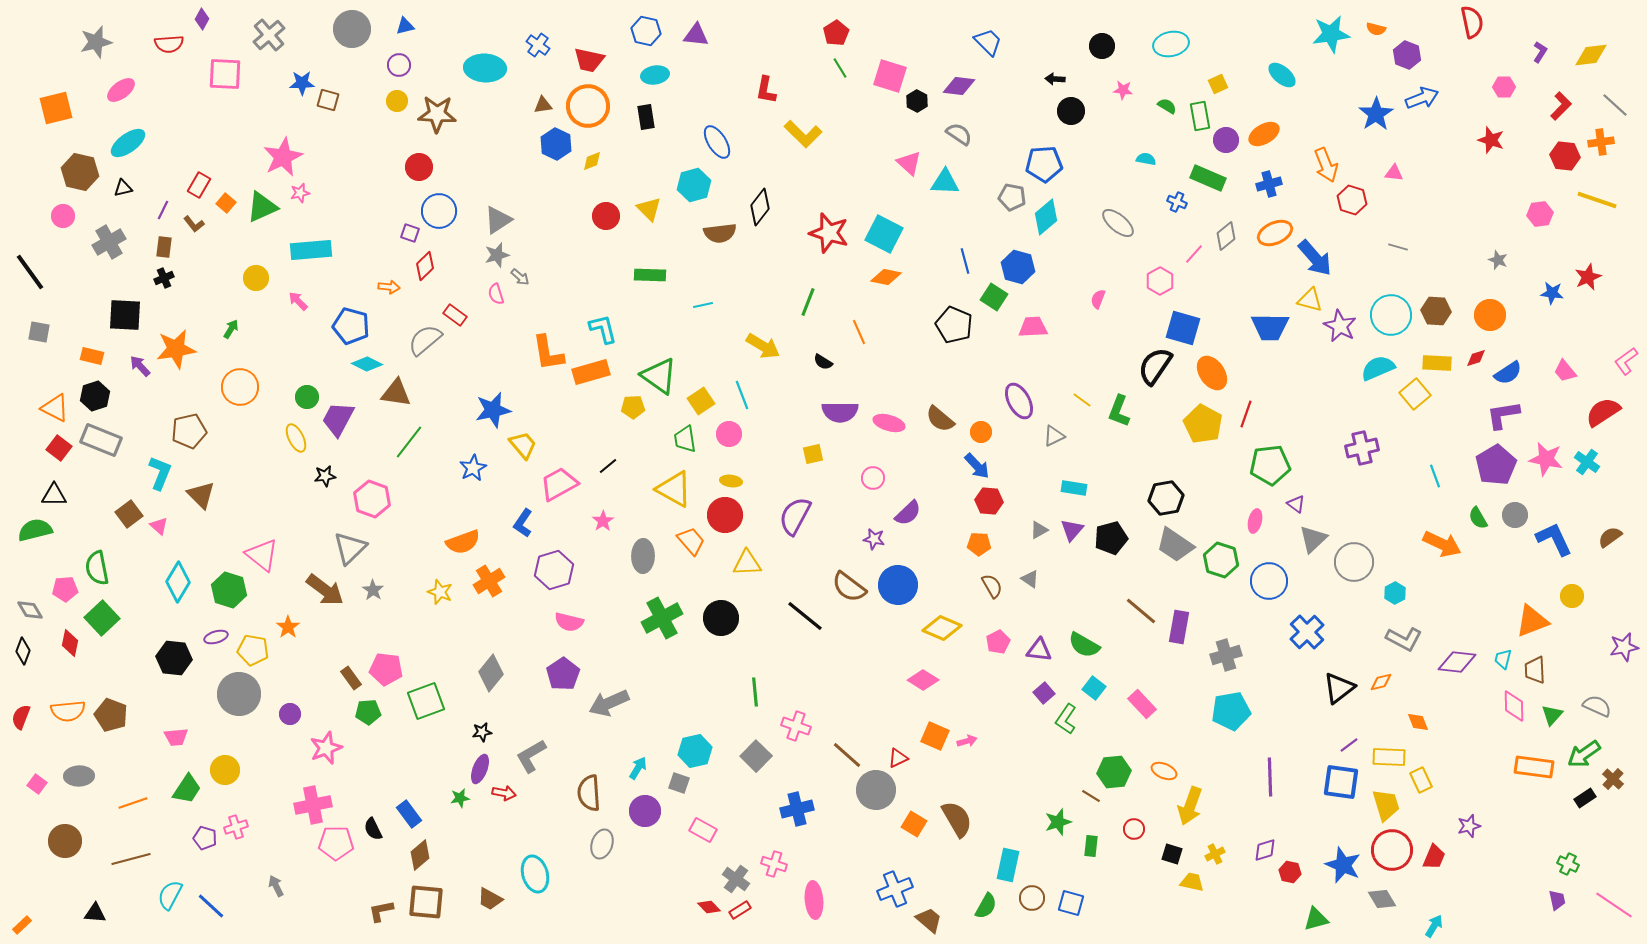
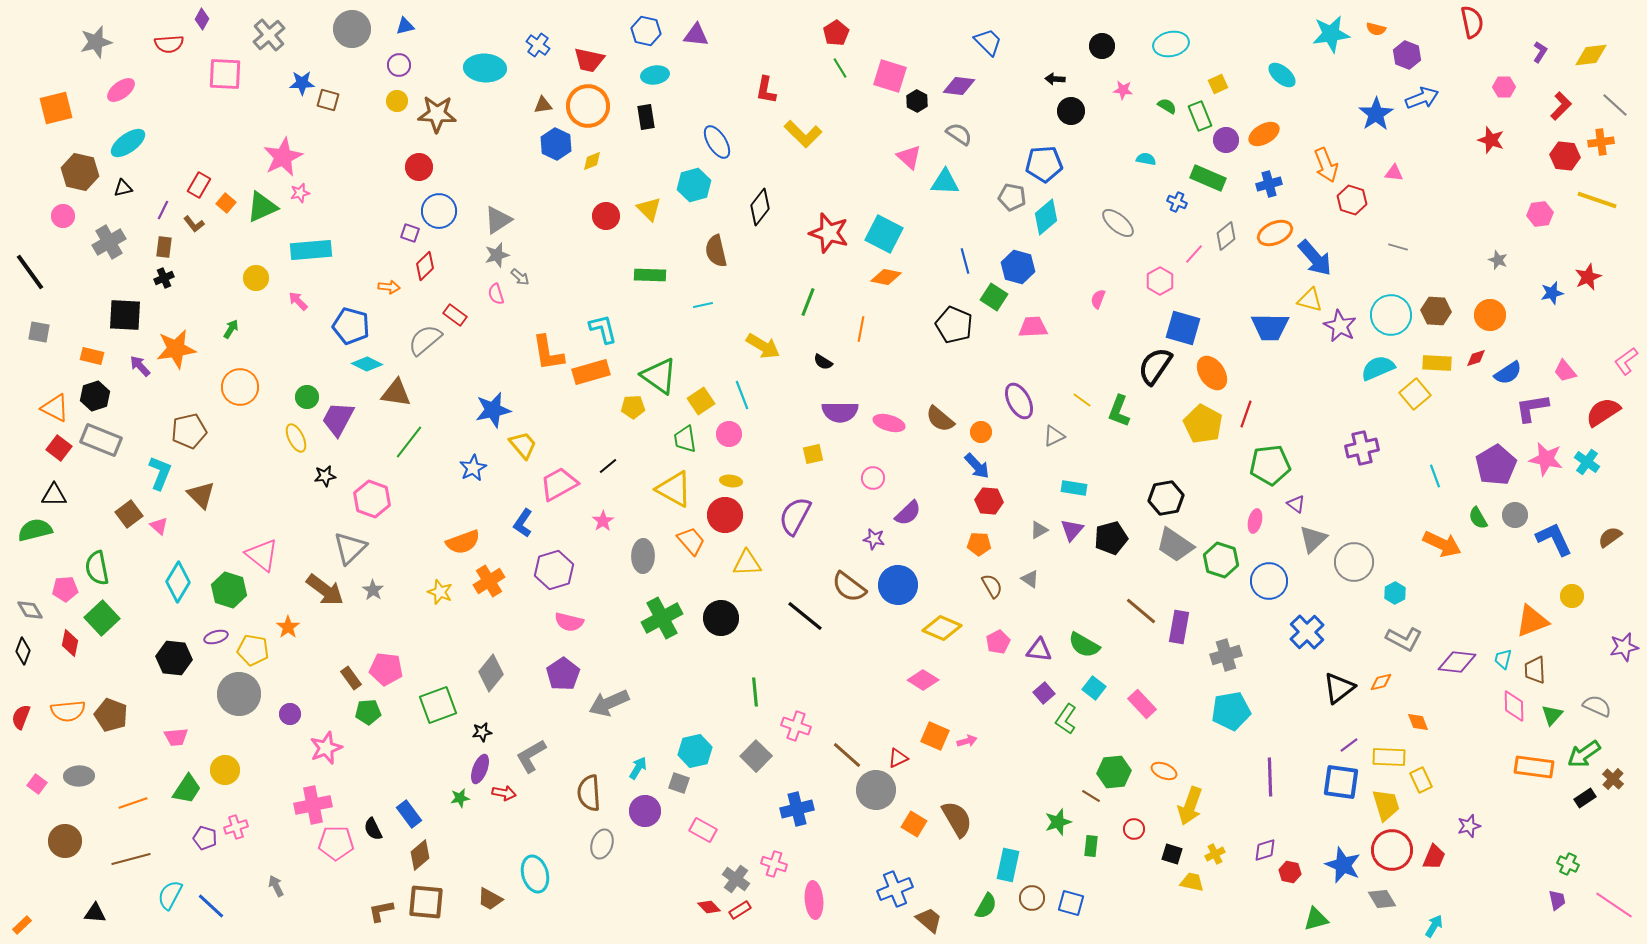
green rectangle at (1200, 116): rotated 12 degrees counterclockwise
pink triangle at (909, 163): moved 6 px up
brown semicircle at (720, 233): moved 4 px left, 18 px down; rotated 84 degrees clockwise
blue star at (1552, 293): rotated 20 degrees counterclockwise
orange line at (859, 332): moved 2 px right, 3 px up; rotated 35 degrees clockwise
purple L-shape at (1503, 415): moved 29 px right, 7 px up
green square at (426, 701): moved 12 px right, 4 px down
